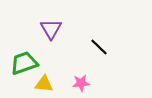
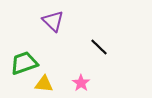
purple triangle: moved 2 px right, 8 px up; rotated 15 degrees counterclockwise
pink star: rotated 30 degrees counterclockwise
